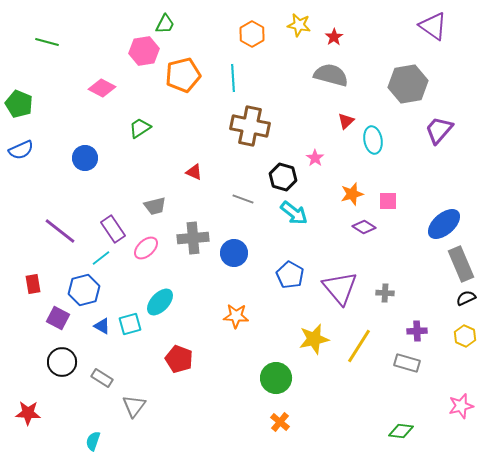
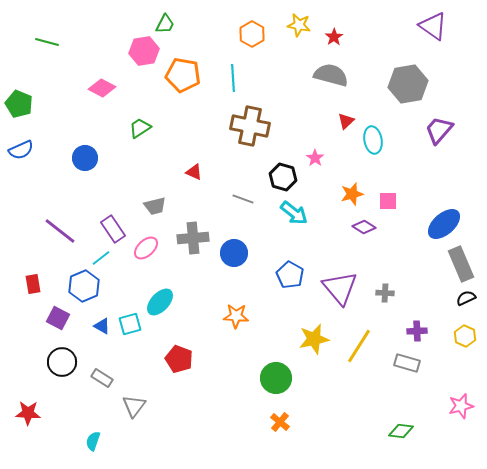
orange pentagon at (183, 75): rotated 24 degrees clockwise
blue hexagon at (84, 290): moved 4 px up; rotated 8 degrees counterclockwise
